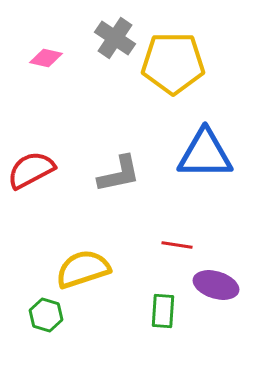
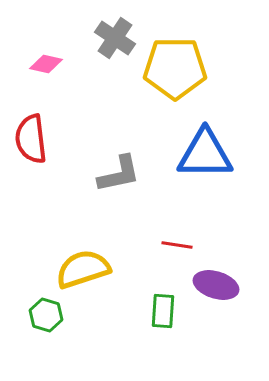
pink diamond: moved 6 px down
yellow pentagon: moved 2 px right, 5 px down
red semicircle: moved 31 px up; rotated 69 degrees counterclockwise
